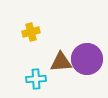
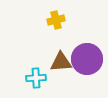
yellow cross: moved 25 px right, 12 px up
cyan cross: moved 1 px up
